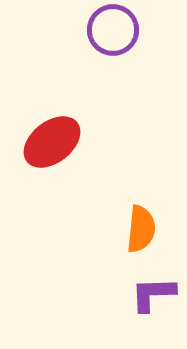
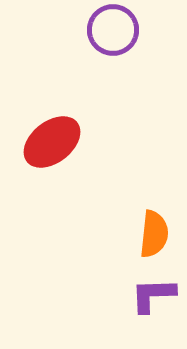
orange semicircle: moved 13 px right, 5 px down
purple L-shape: moved 1 px down
